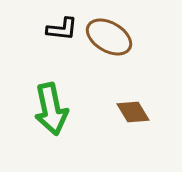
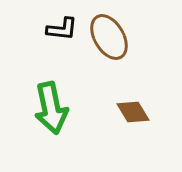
brown ellipse: rotated 30 degrees clockwise
green arrow: moved 1 px up
